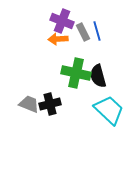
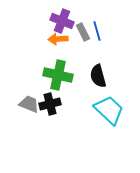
green cross: moved 18 px left, 2 px down
